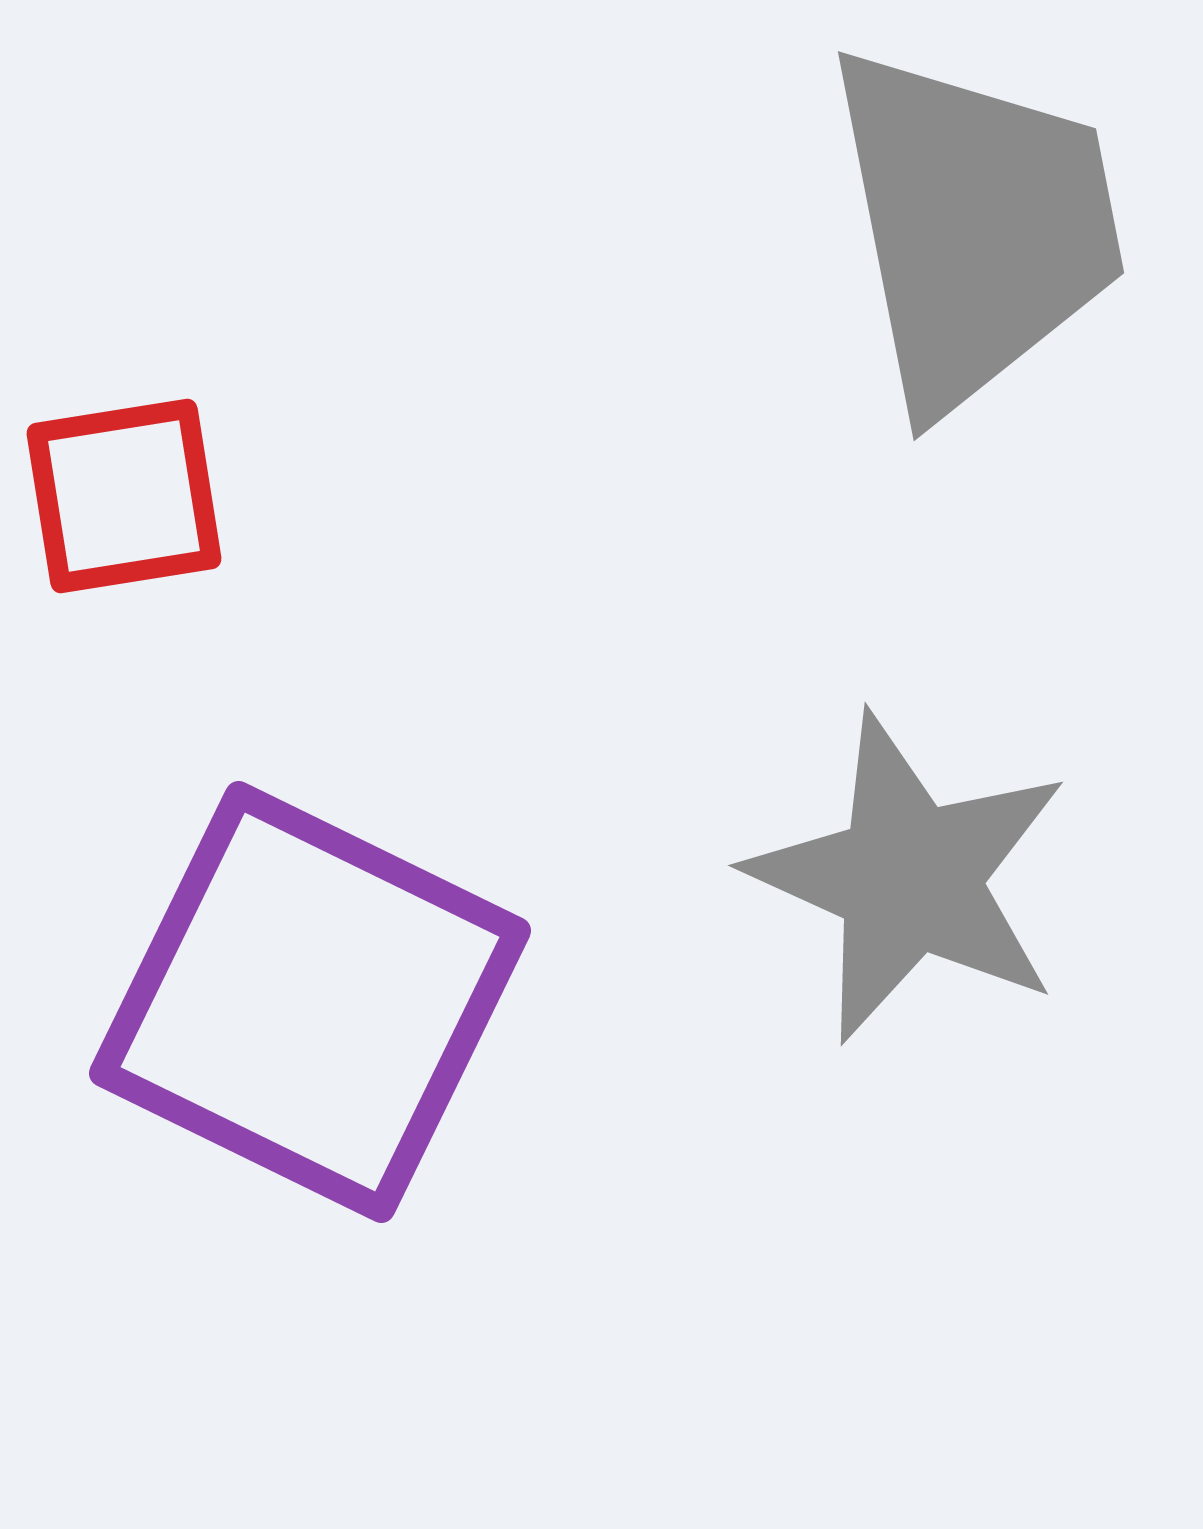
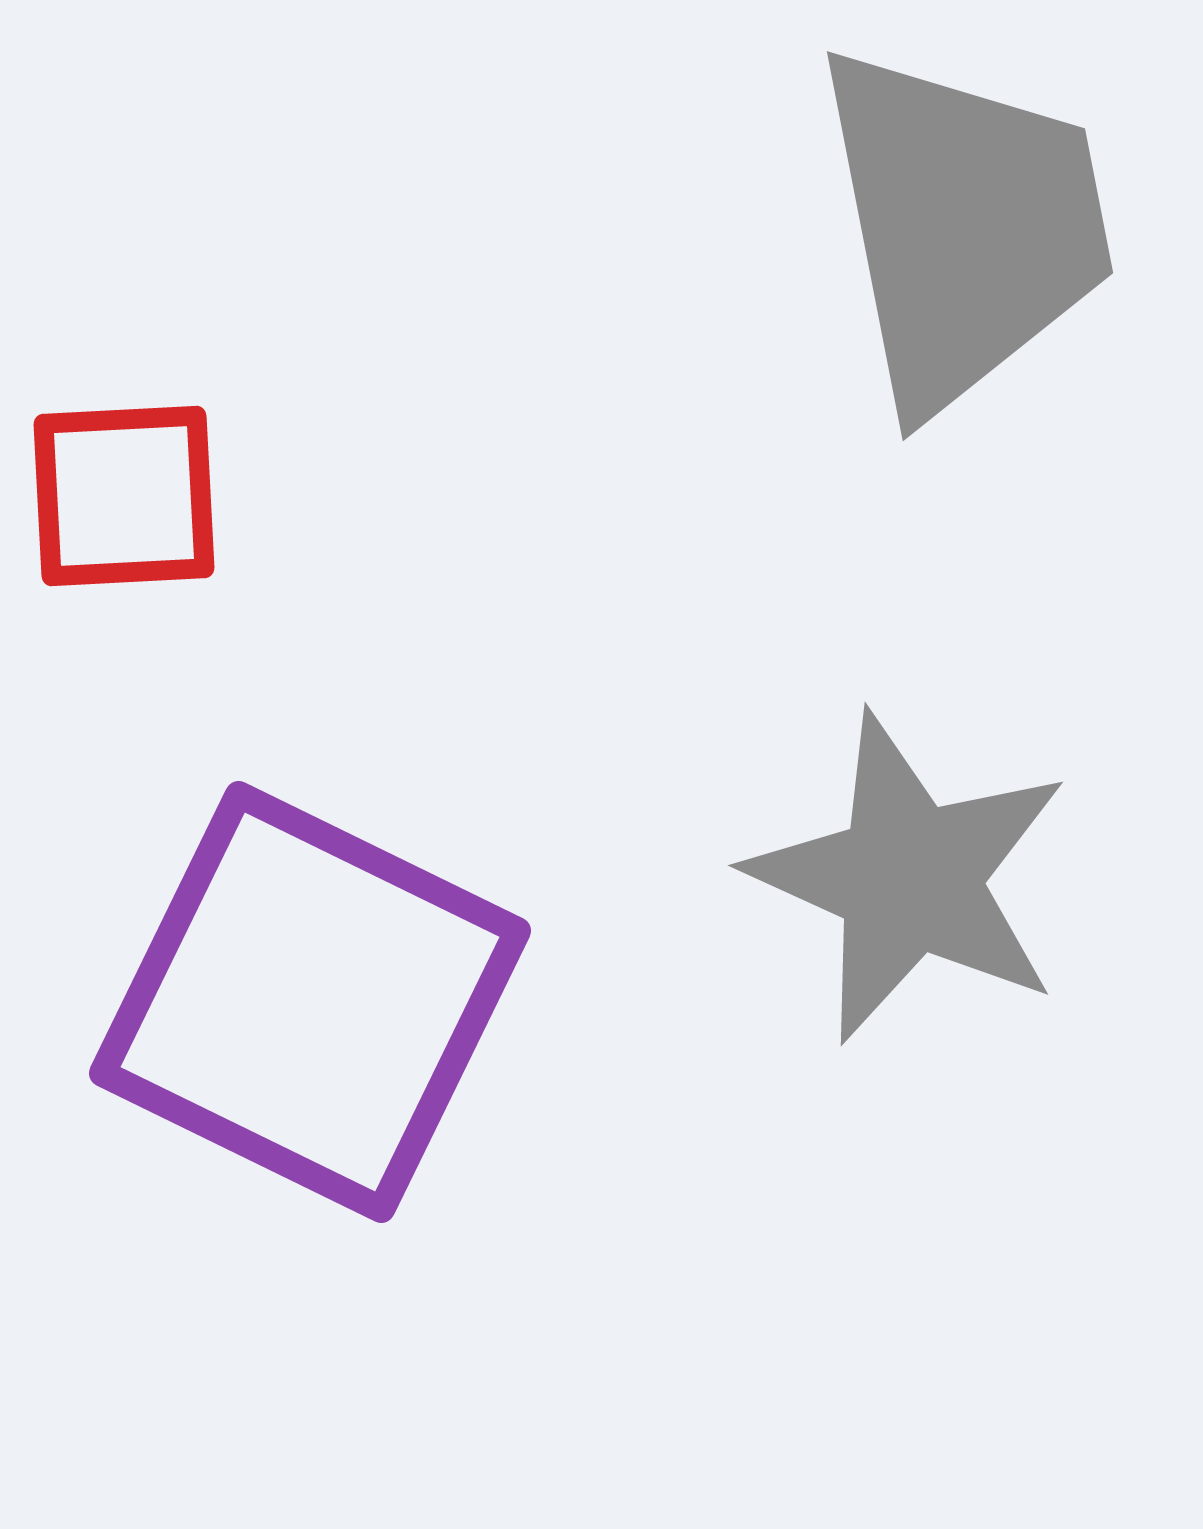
gray trapezoid: moved 11 px left
red square: rotated 6 degrees clockwise
